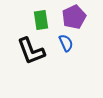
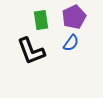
blue semicircle: moved 5 px right; rotated 60 degrees clockwise
